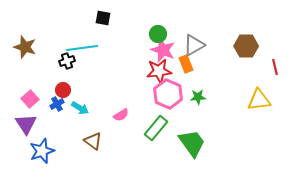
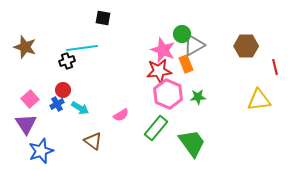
green circle: moved 24 px right
blue star: moved 1 px left
